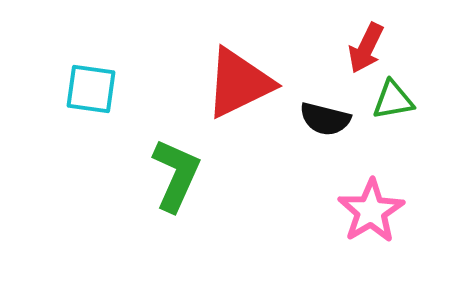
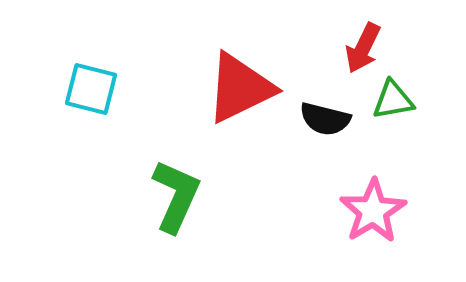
red arrow: moved 3 px left
red triangle: moved 1 px right, 5 px down
cyan square: rotated 6 degrees clockwise
green L-shape: moved 21 px down
pink star: moved 2 px right
